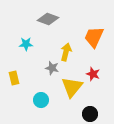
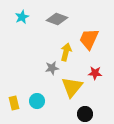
gray diamond: moved 9 px right
orange trapezoid: moved 5 px left, 2 px down
cyan star: moved 4 px left, 27 px up; rotated 24 degrees counterclockwise
gray star: rotated 24 degrees counterclockwise
red star: moved 2 px right, 1 px up; rotated 16 degrees counterclockwise
yellow rectangle: moved 25 px down
cyan circle: moved 4 px left, 1 px down
black circle: moved 5 px left
